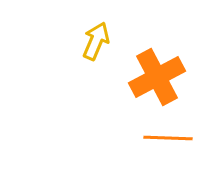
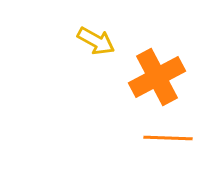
yellow arrow: rotated 96 degrees clockwise
